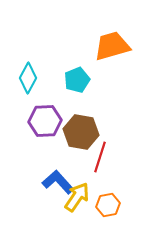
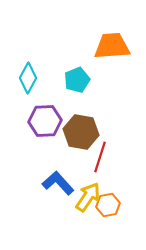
orange trapezoid: rotated 12 degrees clockwise
blue L-shape: moved 1 px down
yellow arrow: moved 11 px right
